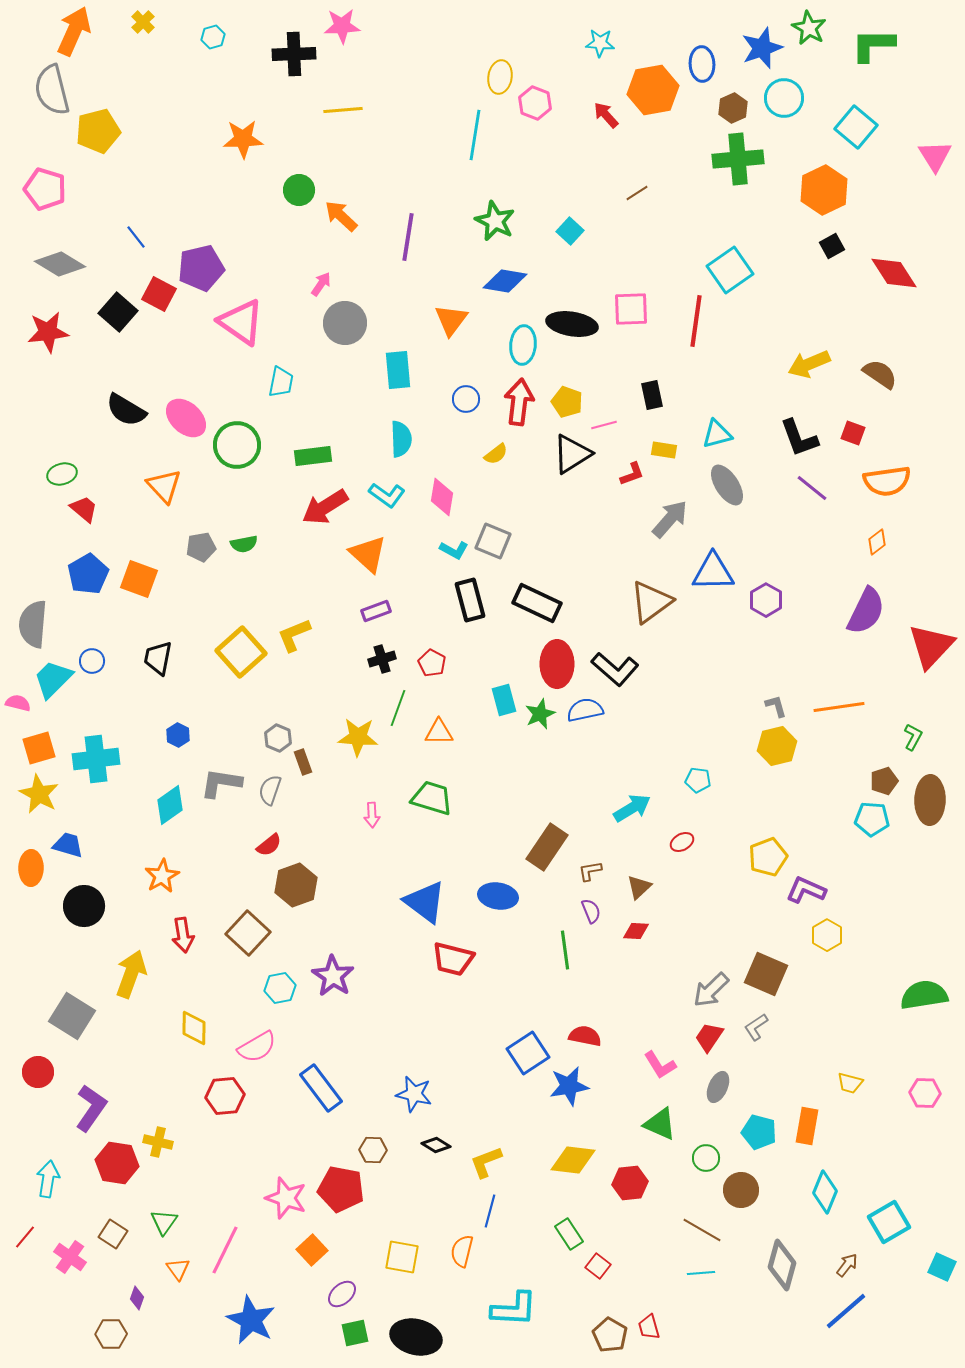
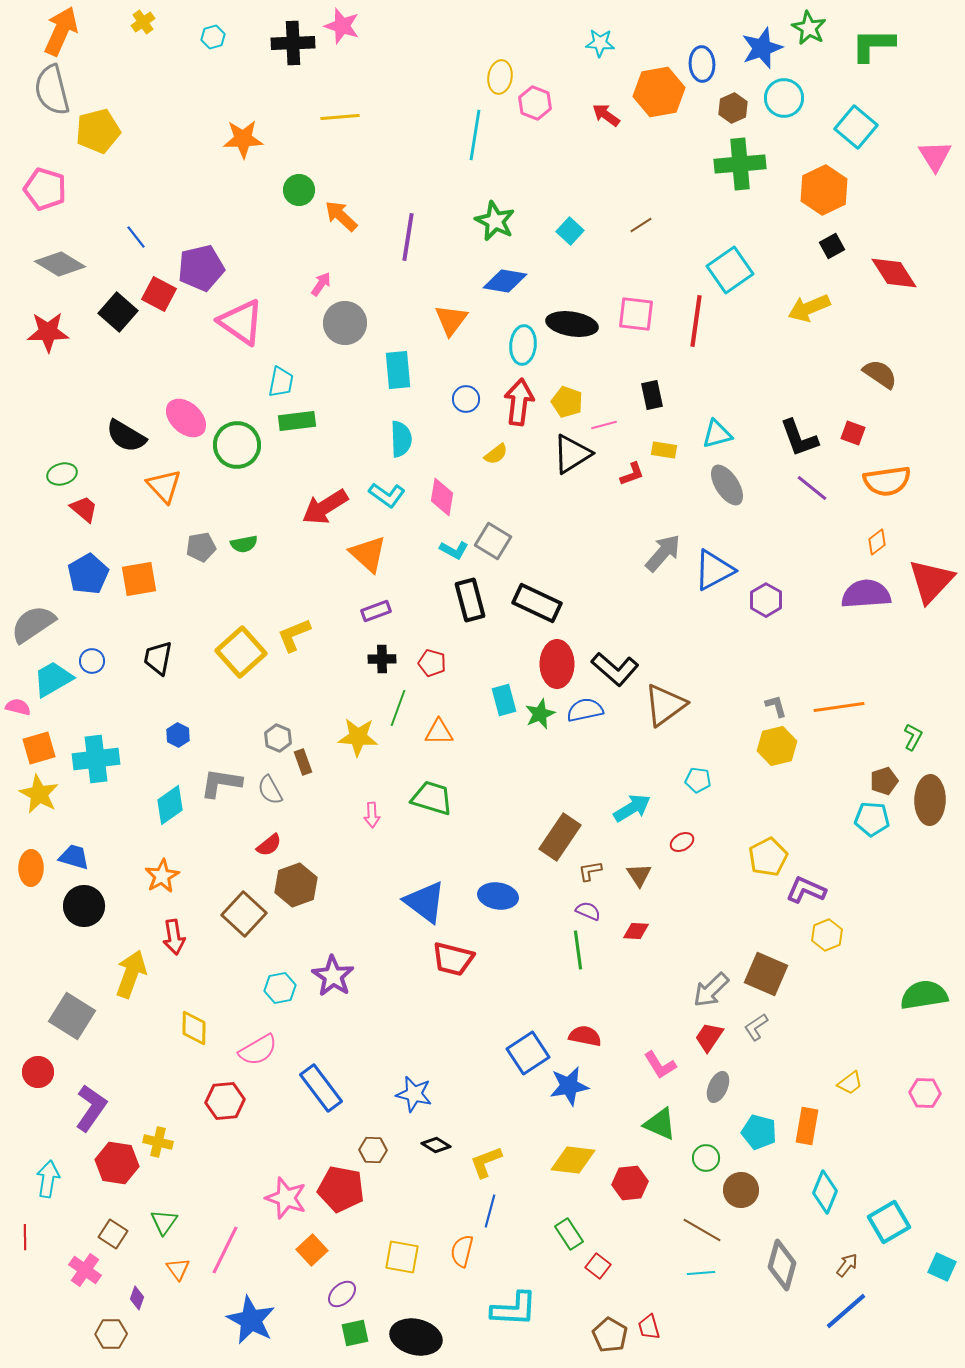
yellow cross at (143, 22): rotated 10 degrees clockwise
pink star at (342, 26): rotated 21 degrees clockwise
orange arrow at (74, 31): moved 13 px left
black cross at (294, 54): moved 1 px left, 11 px up
orange hexagon at (653, 90): moved 6 px right, 2 px down
yellow line at (343, 110): moved 3 px left, 7 px down
red arrow at (606, 115): rotated 12 degrees counterclockwise
green cross at (738, 159): moved 2 px right, 5 px down
brown line at (637, 193): moved 4 px right, 32 px down
pink square at (631, 309): moved 5 px right, 5 px down; rotated 9 degrees clockwise
red star at (48, 332): rotated 6 degrees clockwise
yellow arrow at (809, 364): moved 56 px up
black semicircle at (126, 410): moved 26 px down
green rectangle at (313, 456): moved 16 px left, 35 px up
gray arrow at (670, 519): moved 7 px left, 34 px down
gray square at (493, 541): rotated 9 degrees clockwise
blue triangle at (713, 572): moved 1 px right, 2 px up; rotated 27 degrees counterclockwise
orange square at (139, 579): rotated 30 degrees counterclockwise
brown triangle at (651, 602): moved 14 px right, 103 px down
purple semicircle at (866, 611): moved 17 px up; rotated 120 degrees counterclockwise
gray semicircle at (33, 624): rotated 51 degrees clockwise
red triangle at (931, 646): moved 65 px up
black cross at (382, 659): rotated 16 degrees clockwise
red pentagon at (432, 663): rotated 12 degrees counterclockwise
cyan trapezoid at (53, 679): rotated 15 degrees clockwise
pink semicircle at (18, 703): moved 4 px down
gray semicircle at (270, 790): rotated 48 degrees counterclockwise
blue trapezoid at (68, 845): moved 6 px right, 12 px down
brown rectangle at (547, 847): moved 13 px right, 10 px up
yellow pentagon at (768, 857): rotated 6 degrees counterclockwise
brown triangle at (639, 887): moved 12 px up; rotated 20 degrees counterclockwise
purple semicircle at (591, 911): moved 3 px left; rotated 45 degrees counterclockwise
brown square at (248, 933): moved 4 px left, 19 px up
red arrow at (183, 935): moved 9 px left, 2 px down
yellow hexagon at (827, 935): rotated 8 degrees clockwise
green line at (565, 950): moved 13 px right
pink semicircle at (257, 1047): moved 1 px right, 3 px down
yellow trapezoid at (850, 1083): rotated 52 degrees counterclockwise
red hexagon at (225, 1096): moved 5 px down
red line at (25, 1237): rotated 40 degrees counterclockwise
pink cross at (70, 1257): moved 15 px right, 13 px down
